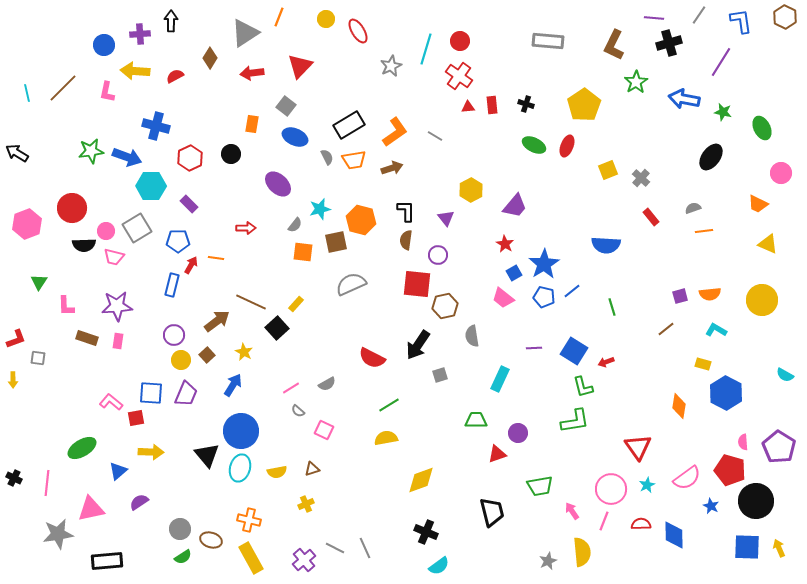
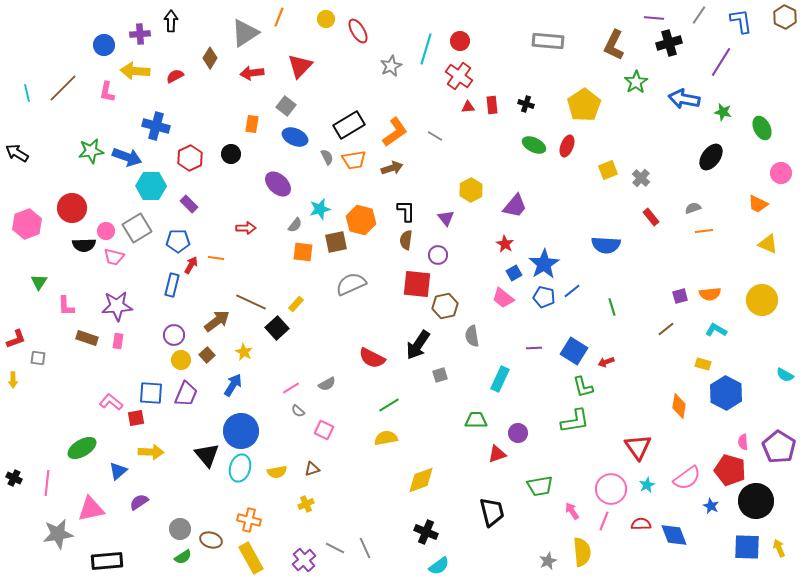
blue diamond at (674, 535): rotated 20 degrees counterclockwise
